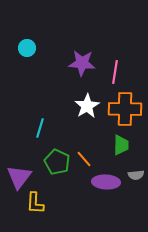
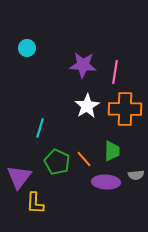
purple star: moved 1 px right, 2 px down
green trapezoid: moved 9 px left, 6 px down
